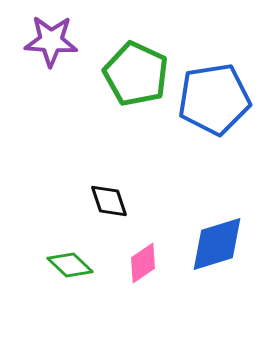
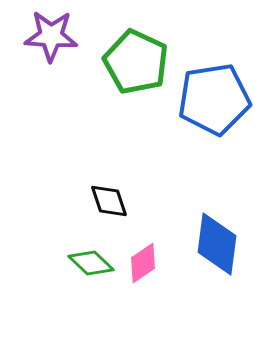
purple star: moved 5 px up
green pentagon: moved 12 px up
blue diamond: rotated 66 degrees counterclockwise
green diamond: moved 21 px right, 2 px up
